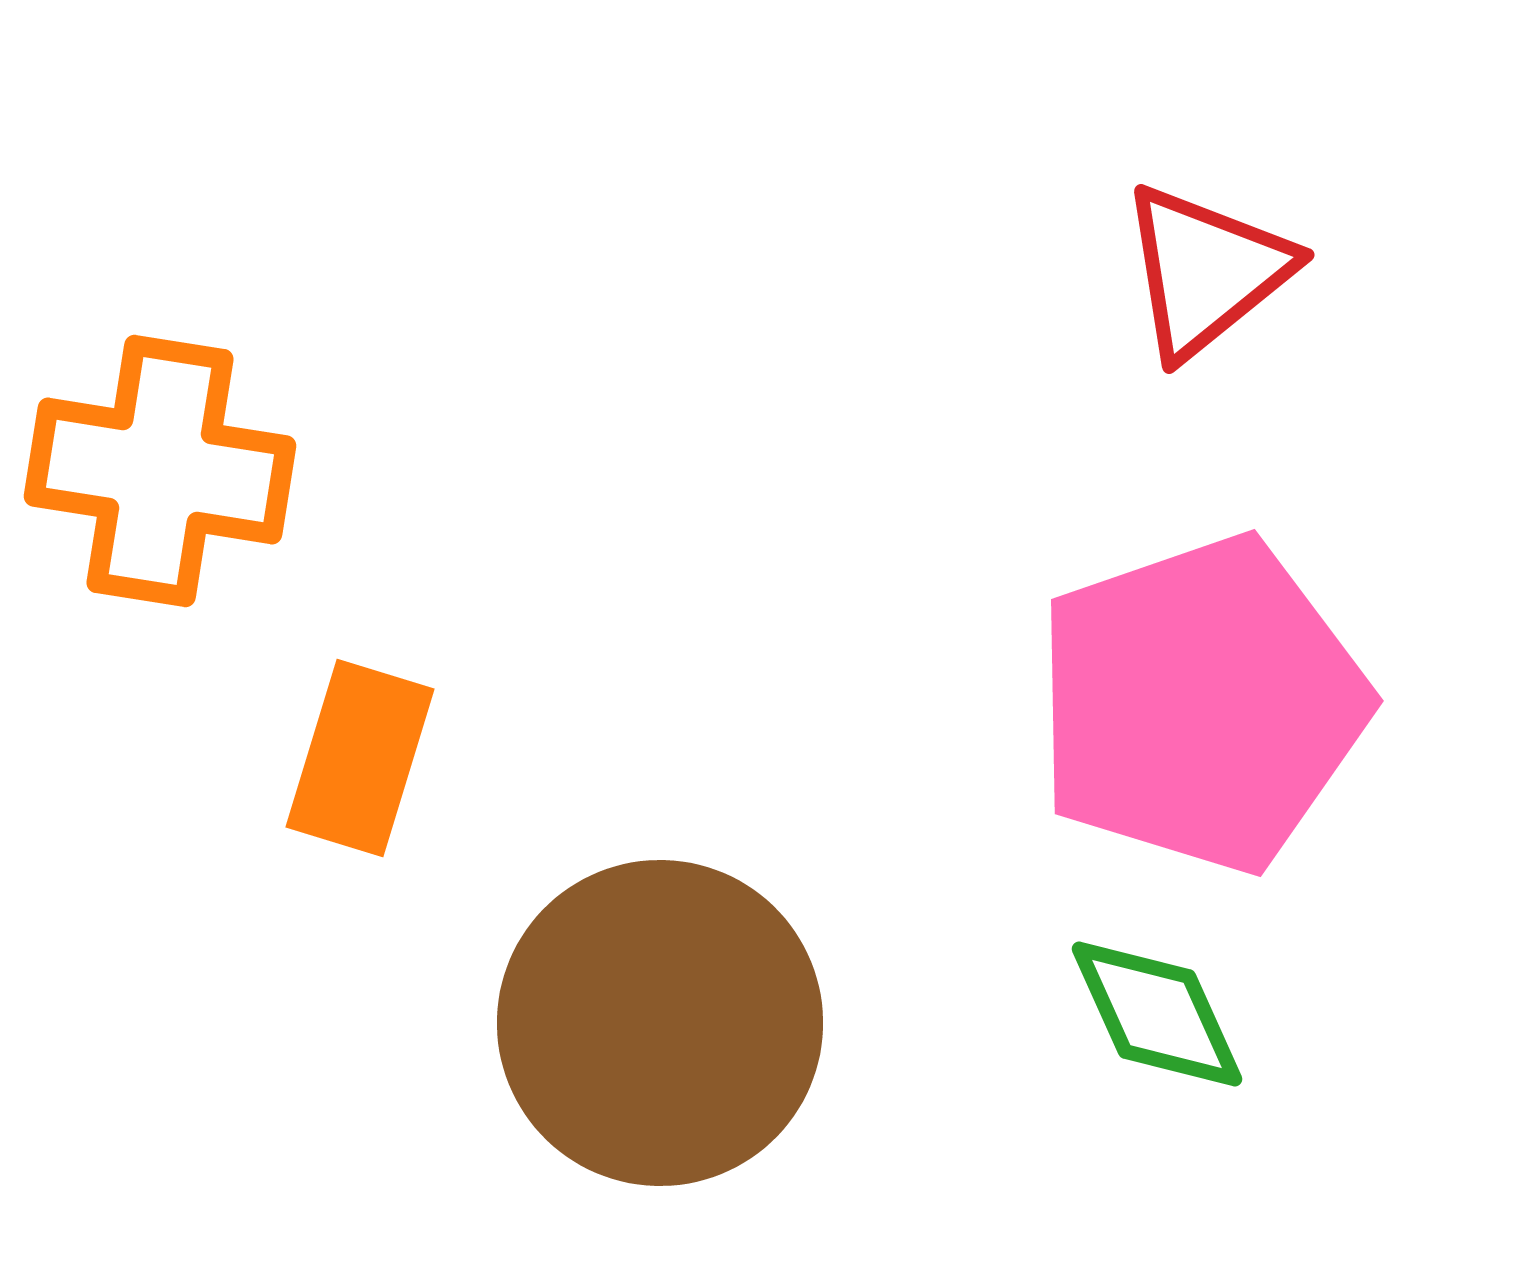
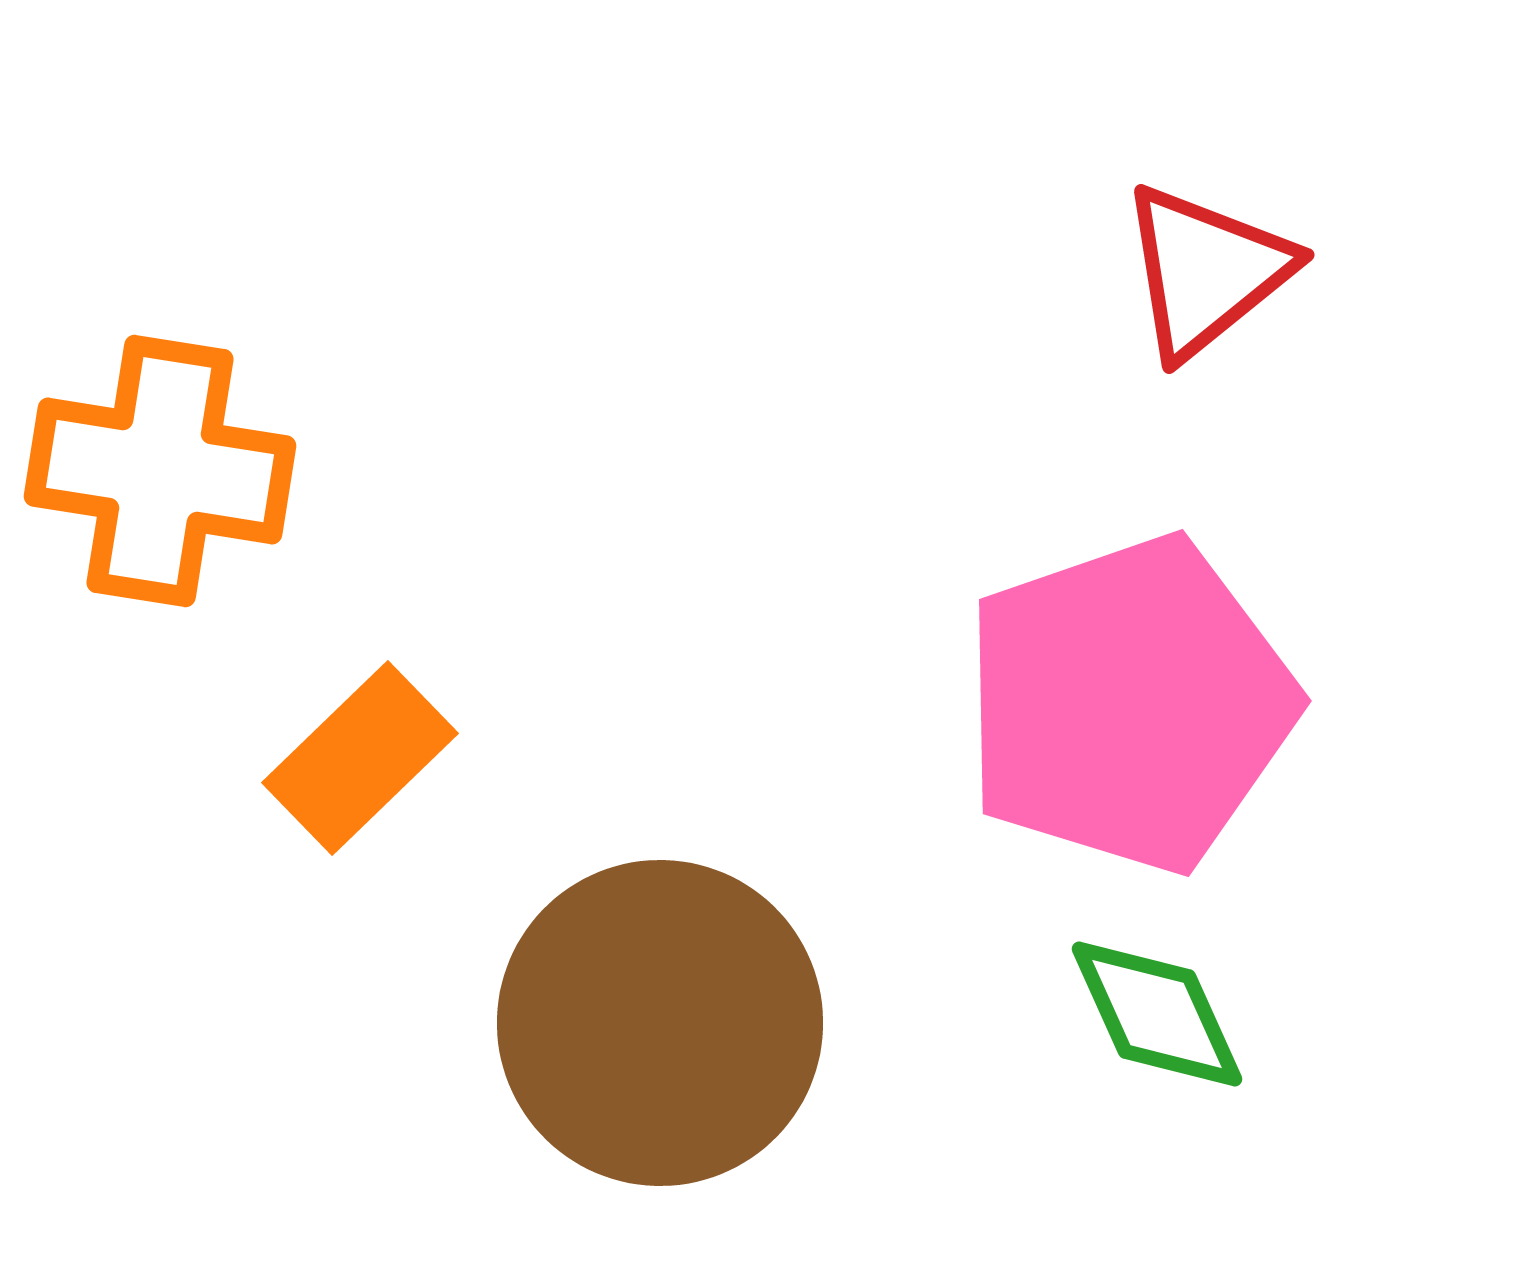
pink pentagon: moved 72 px left
orange rectangle: rotated 29 degrees clockwise
